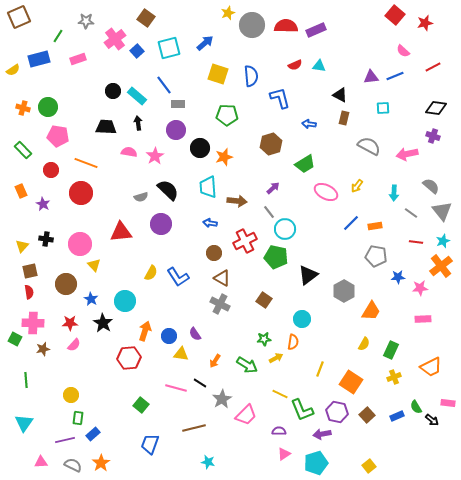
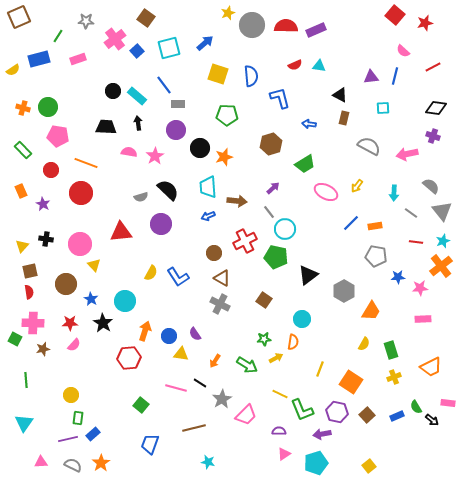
blue line at (395, 76): rotated 54 degrees counterclockwise
blue arrow at (210, 223): moved 2 px left, 7 px up; rotated 32 degrees counterclockwise
green rectangle at (391, 350): rotated 42 degrees counterclockwise
purple line at (65, 440): moved 3 px right, 1 px up
